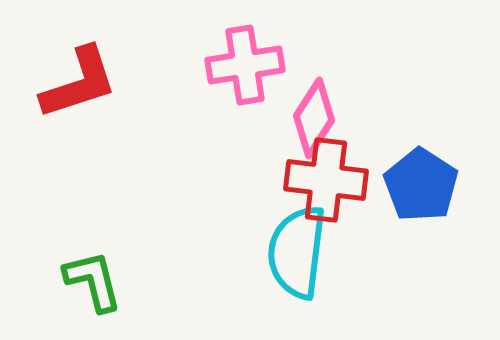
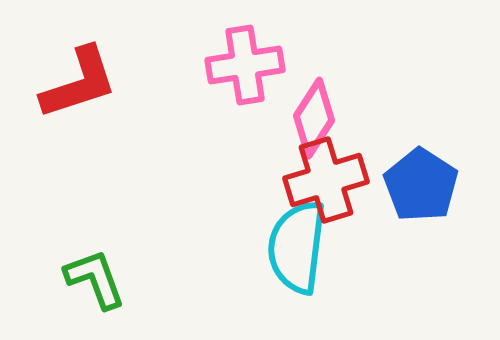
red cross: rotated 24 degrees counterclockwise
cyan semicircle: moved 5 px up
green L-shape: moved 2 px right, 2 px up; rotated 6 degrees counterclockwise
